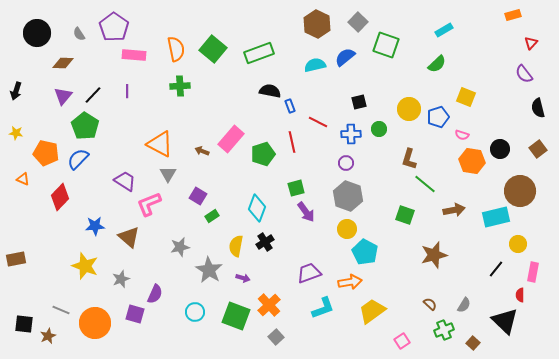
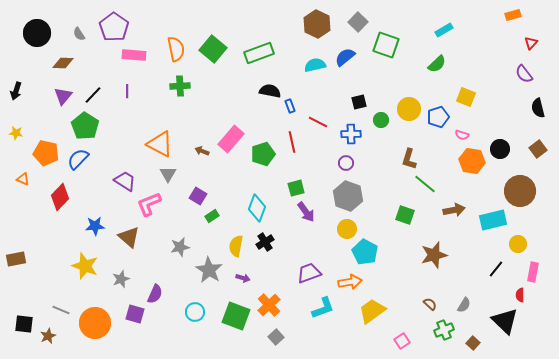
green circle at (379, 129): moved 2 px right, 9 px up
cyan rectangle at (496, 217): moved 3 px left, 3 px down
